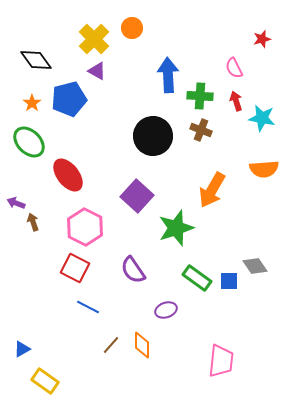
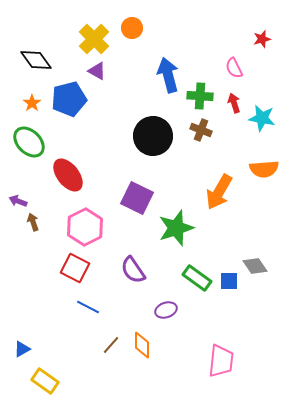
blue arrow: rotated 12 degrees counterclockwise
red arrow: moved 2 px left, 2 px down
orange arrow: moved 7 px right, 2 px down
purple square: moved 2 px down; rotated 16 degrees counterclockwise
purple arrow: moved 2 px right, 2 px up
pink hexagon: rotated 6 degrees clockwise
